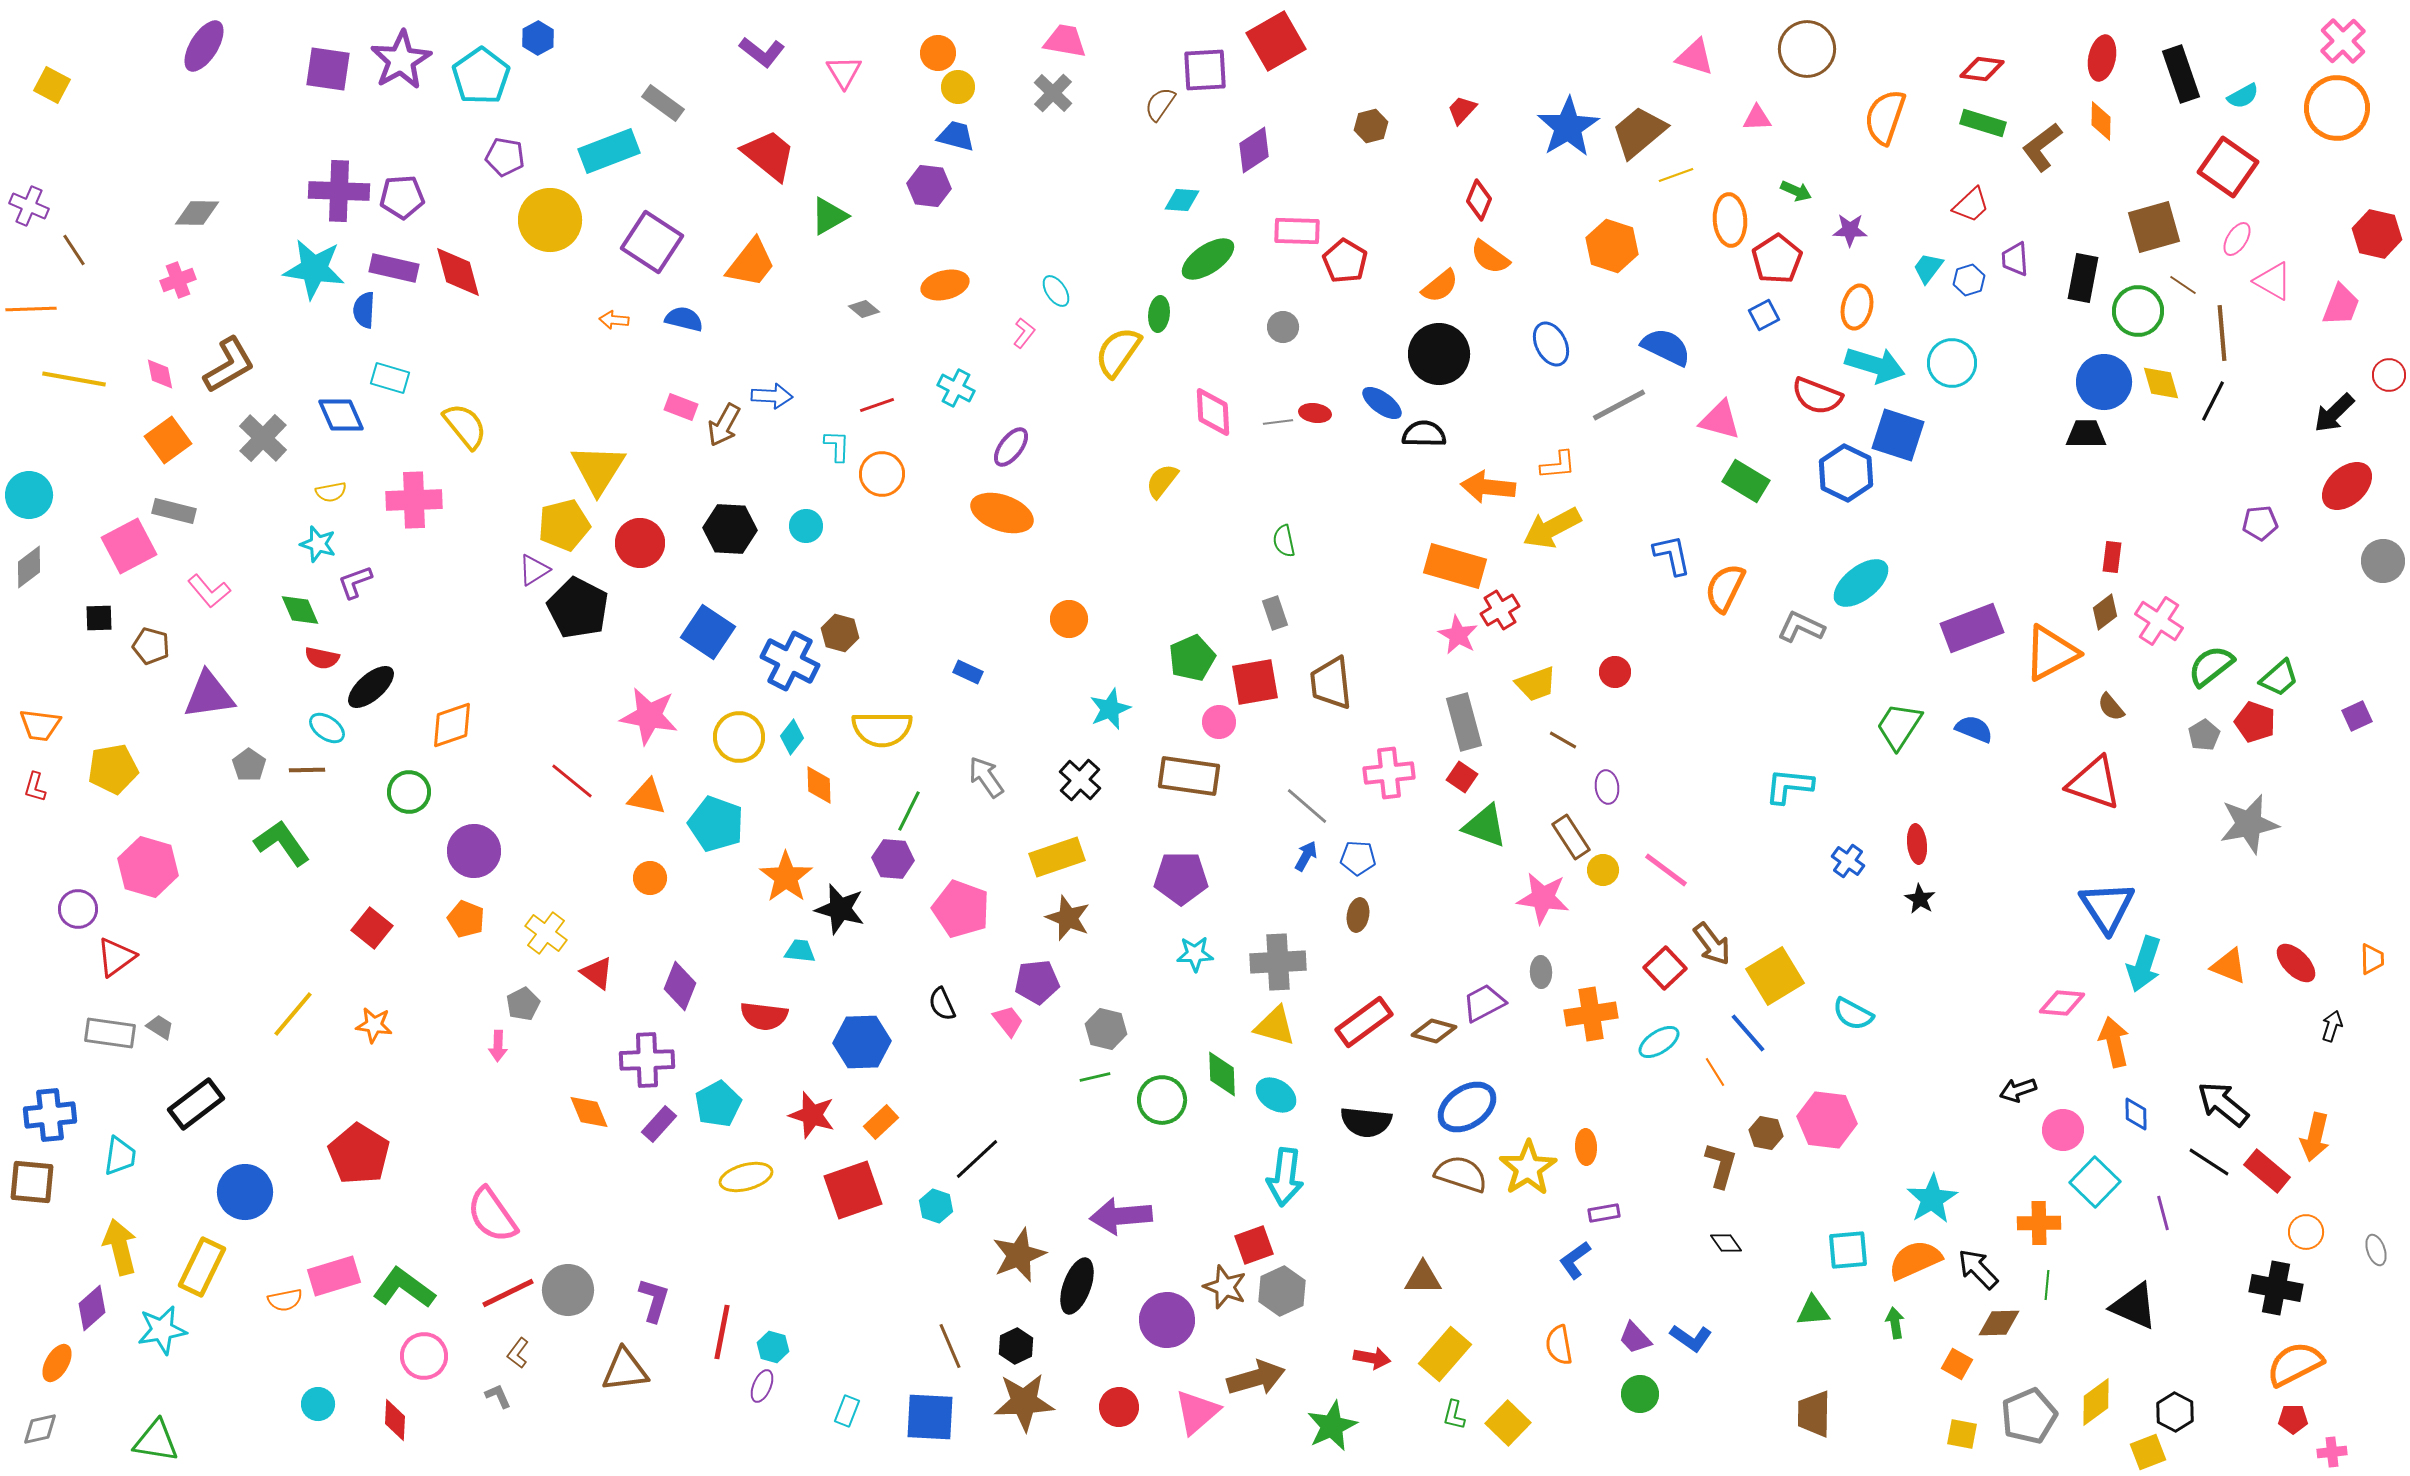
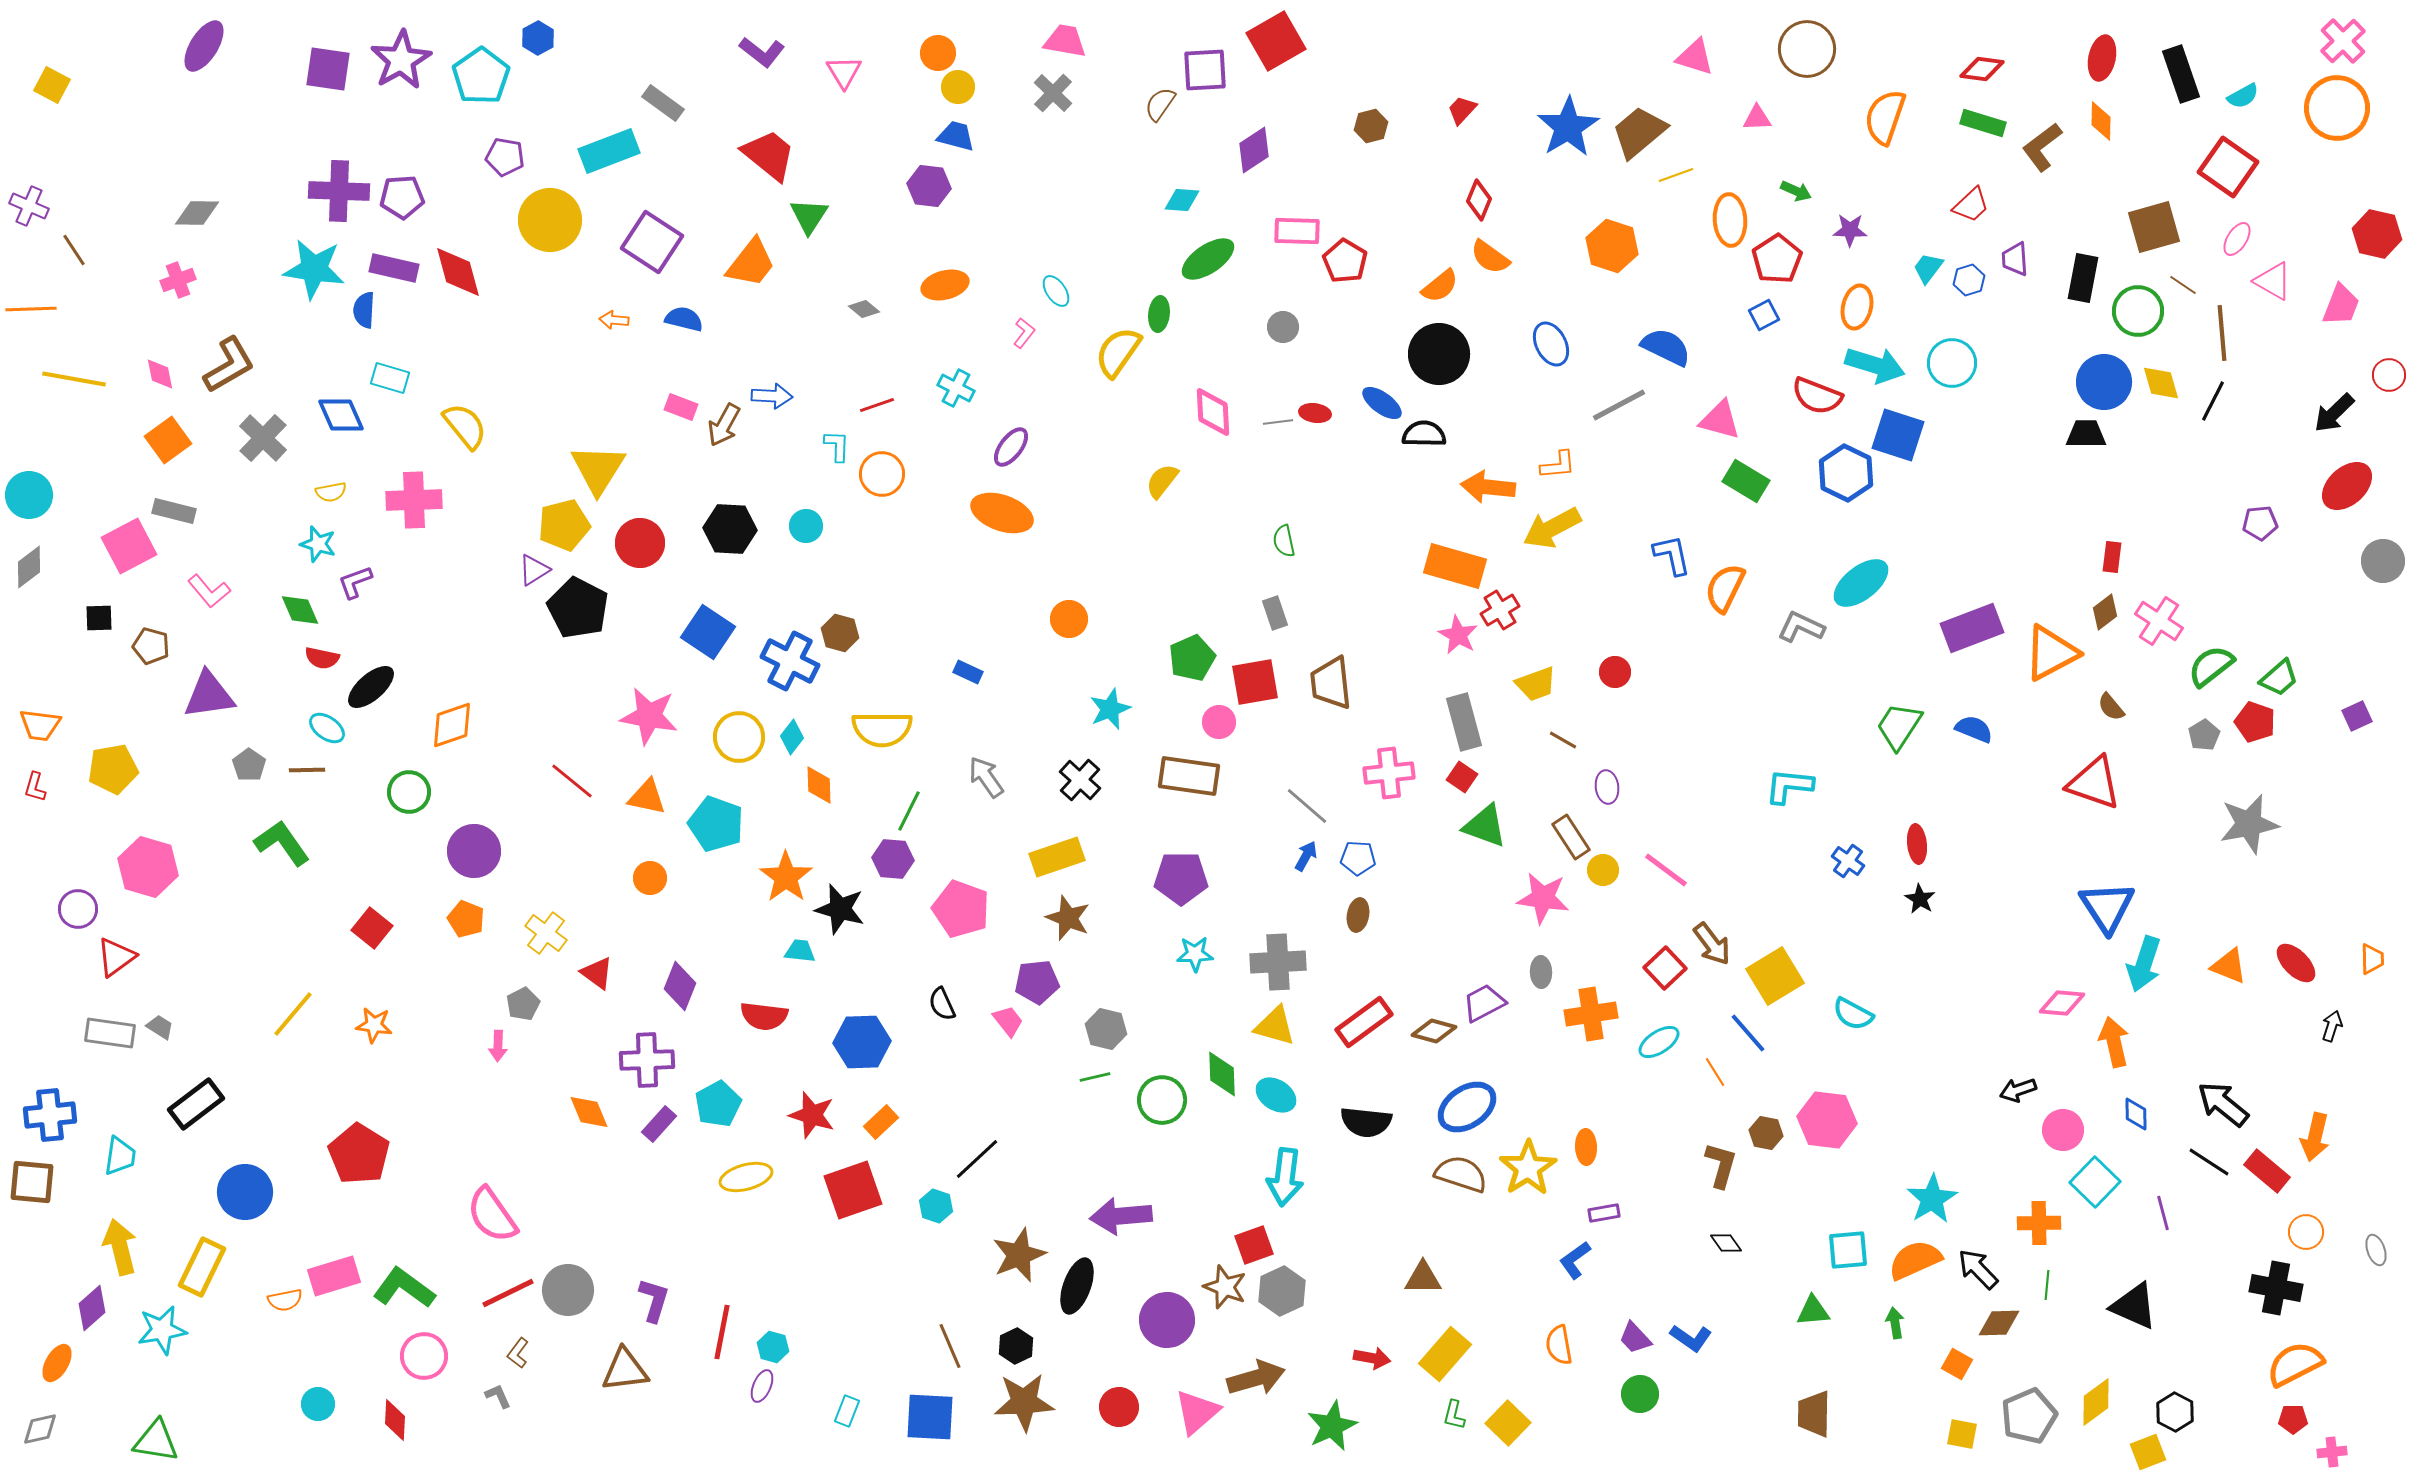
green triangle at (829, 216): moved 20 px left; rotated 27 degrees counterclockwise
